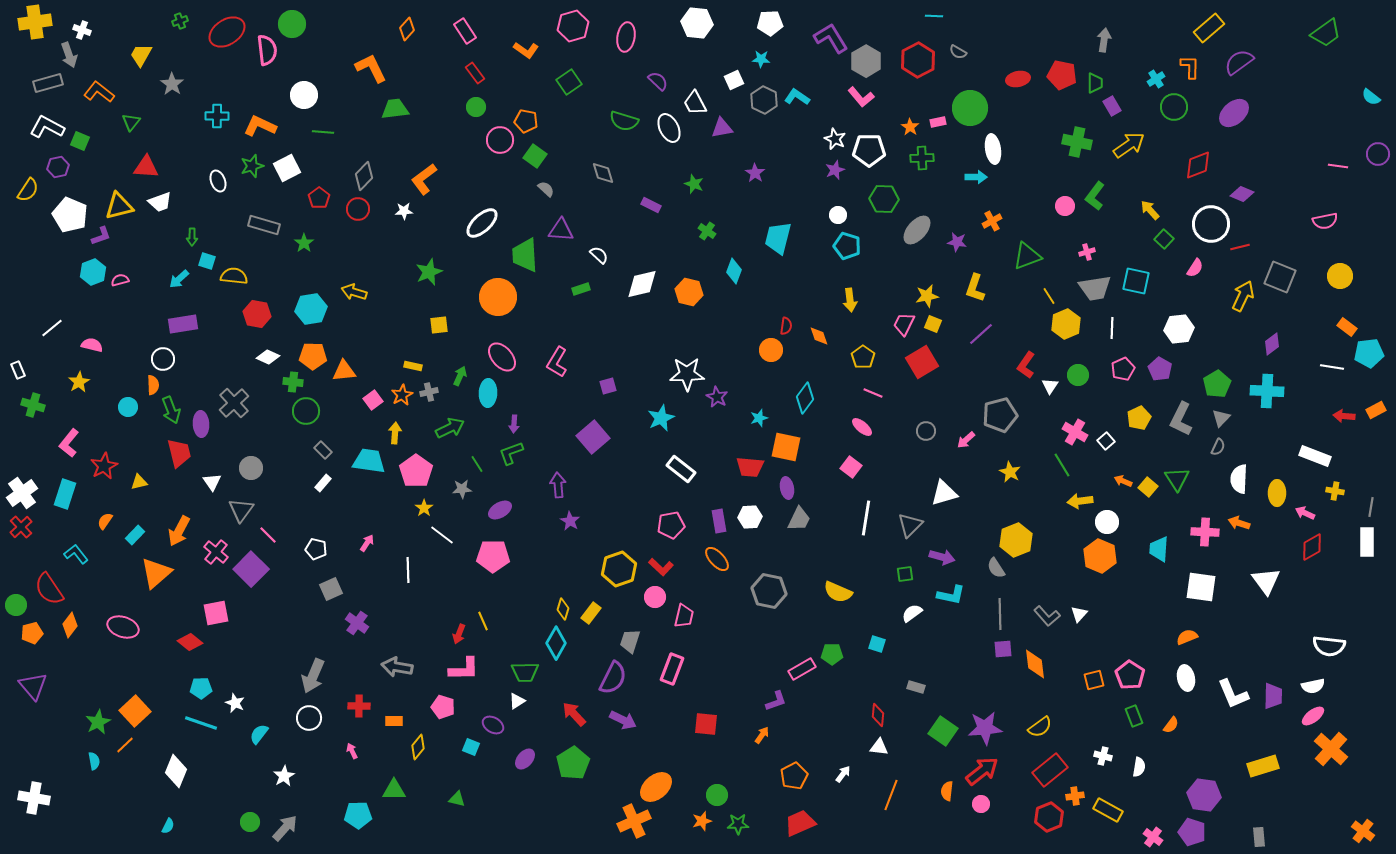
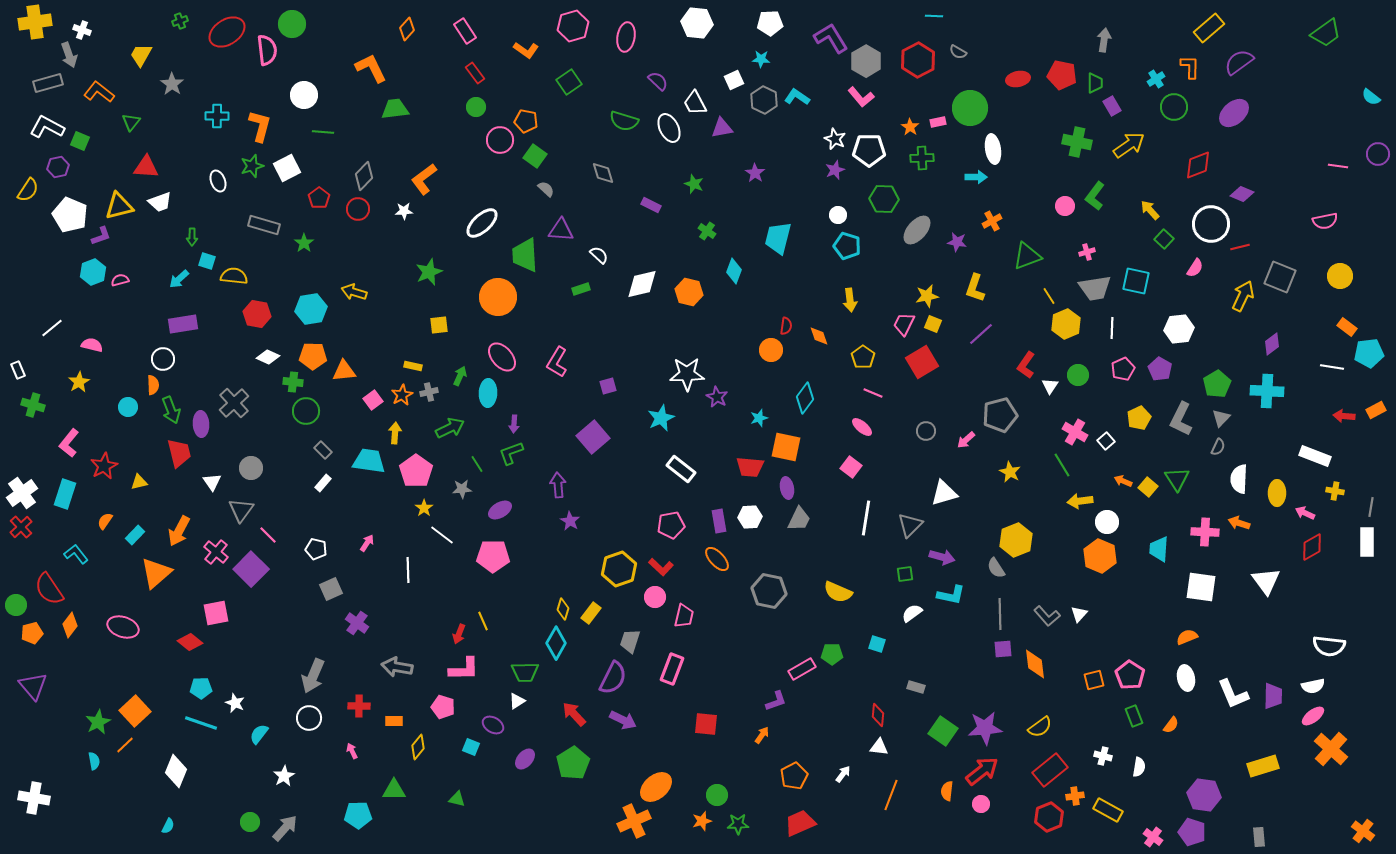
orange L-shape at (260, 126): rotated 80 degrees clockwise
